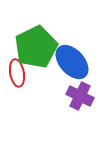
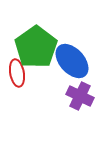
green pentagon: rotated 9 degrees counterclockwise
blue ellipse: moved 1 px up
